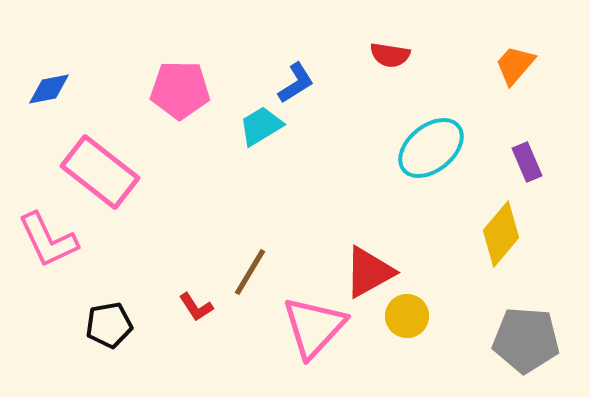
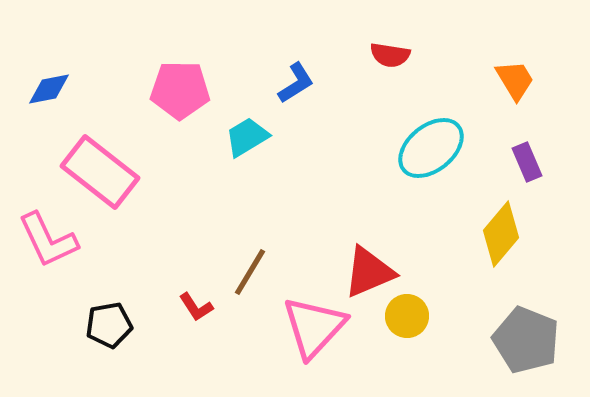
orange trapezoid: moved 15 px down; rotated 108 degrees clockwise
cyan trapezoid: moved 14 px left, 11 px down
red triangle: rotated 6 degrees clockwise
gray pentagon: rotated 18 degrees clockwise
